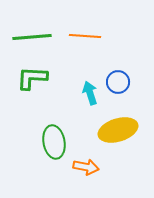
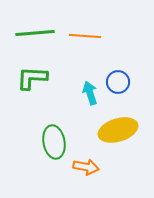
green line: moved 3 px right, 4 px up
